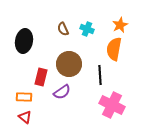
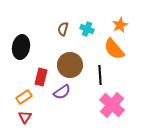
brown semicircle: rotated 40 degrees clockwise
black ellipse: moved 3 px left, 6 px down
orange semicircle: rotated 50 degrees counterclockwise
brown circle: moved 1 px right, 1 px down
orange rectangle: rotated 35 degrees counterclockwise
pink cross: rotated 15 degrees clockwise
red triangle: rotated 24 degrees clockwise
